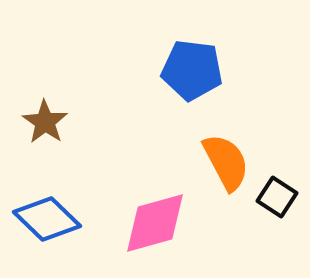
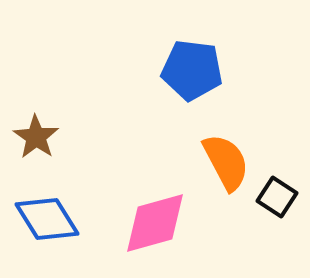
brown star: moved 9 px left, 15 px down
blue diamond: rotated 14 degrees clockwise
